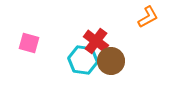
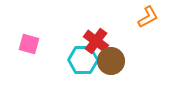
pink square: moved 1 px down
cyan hexagon: rotated 8 degrees counterclockwise
